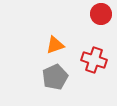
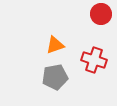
gray pentagon: rotated 15 degrees clockwise
